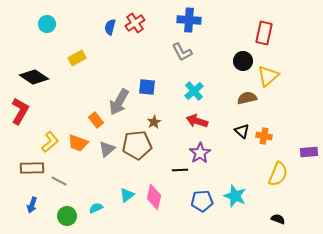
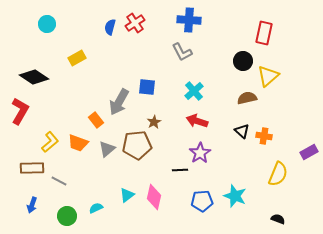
purple rectangle: rotated 24 degrees counterclockwise
